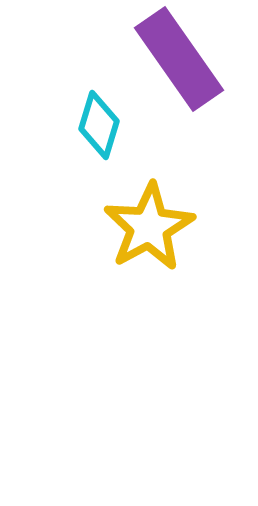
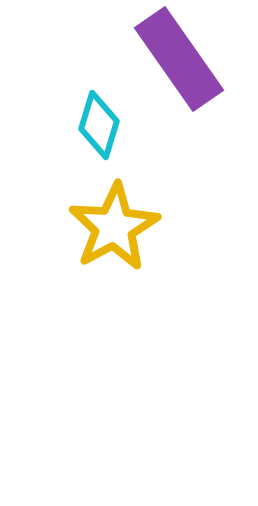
yellow star: moved 35 px left
